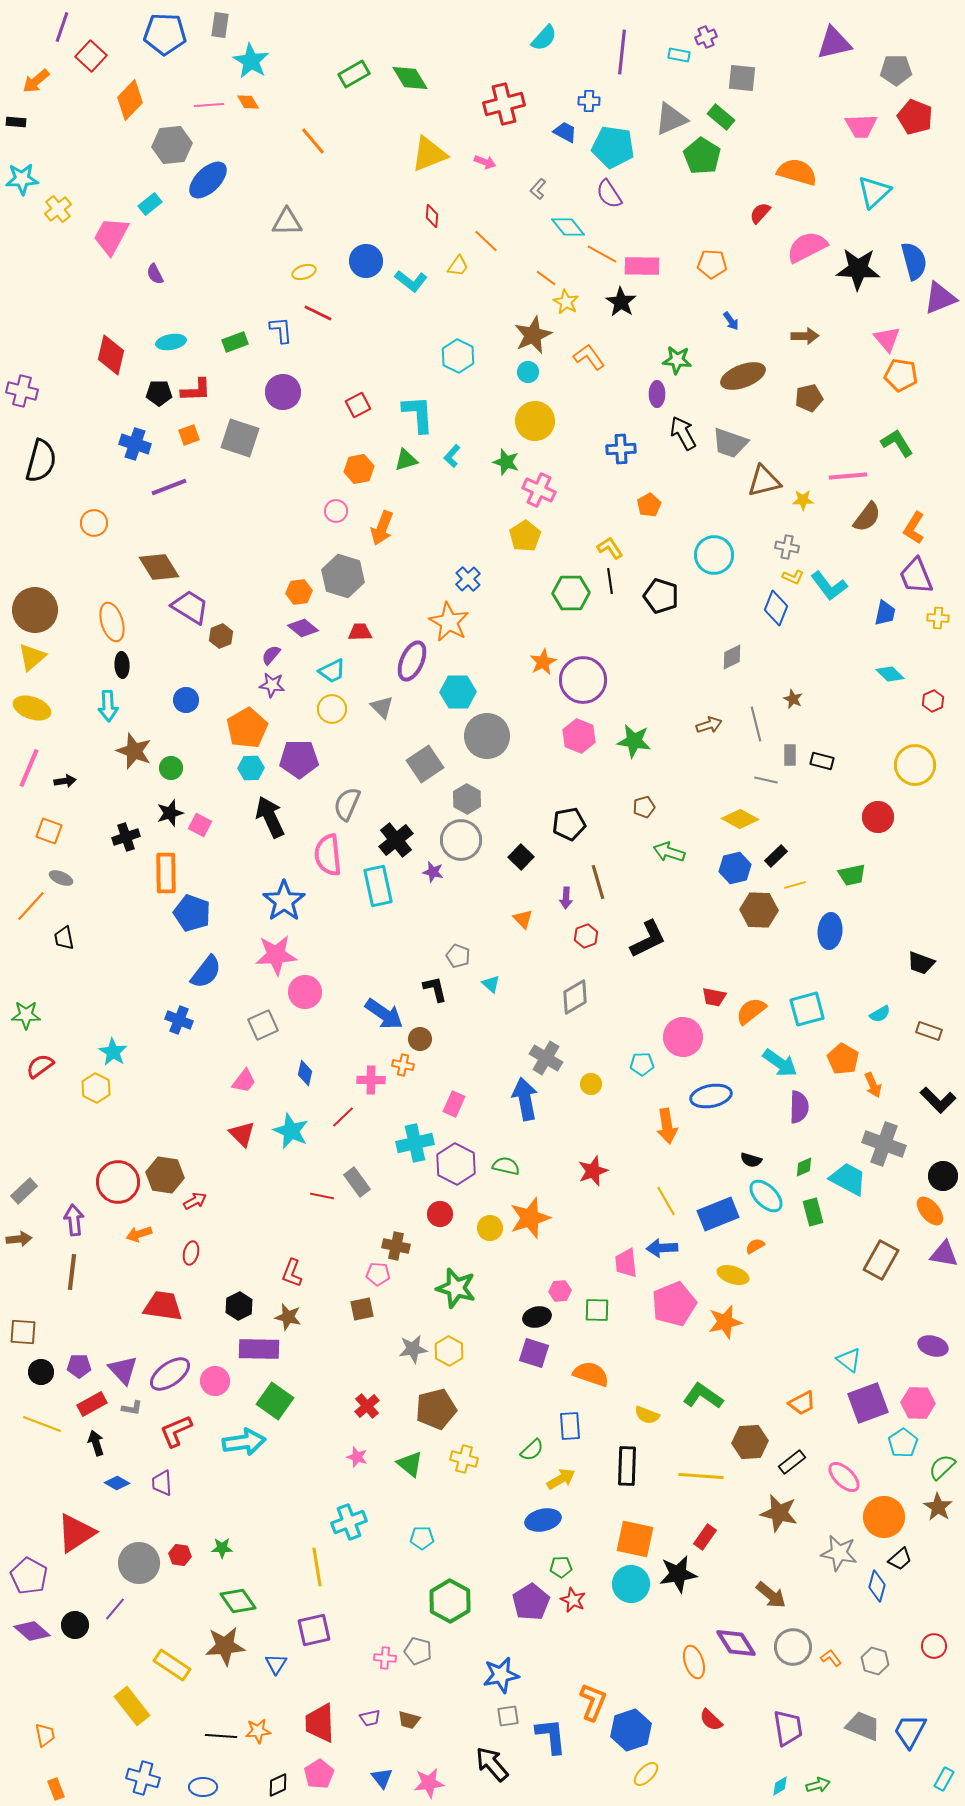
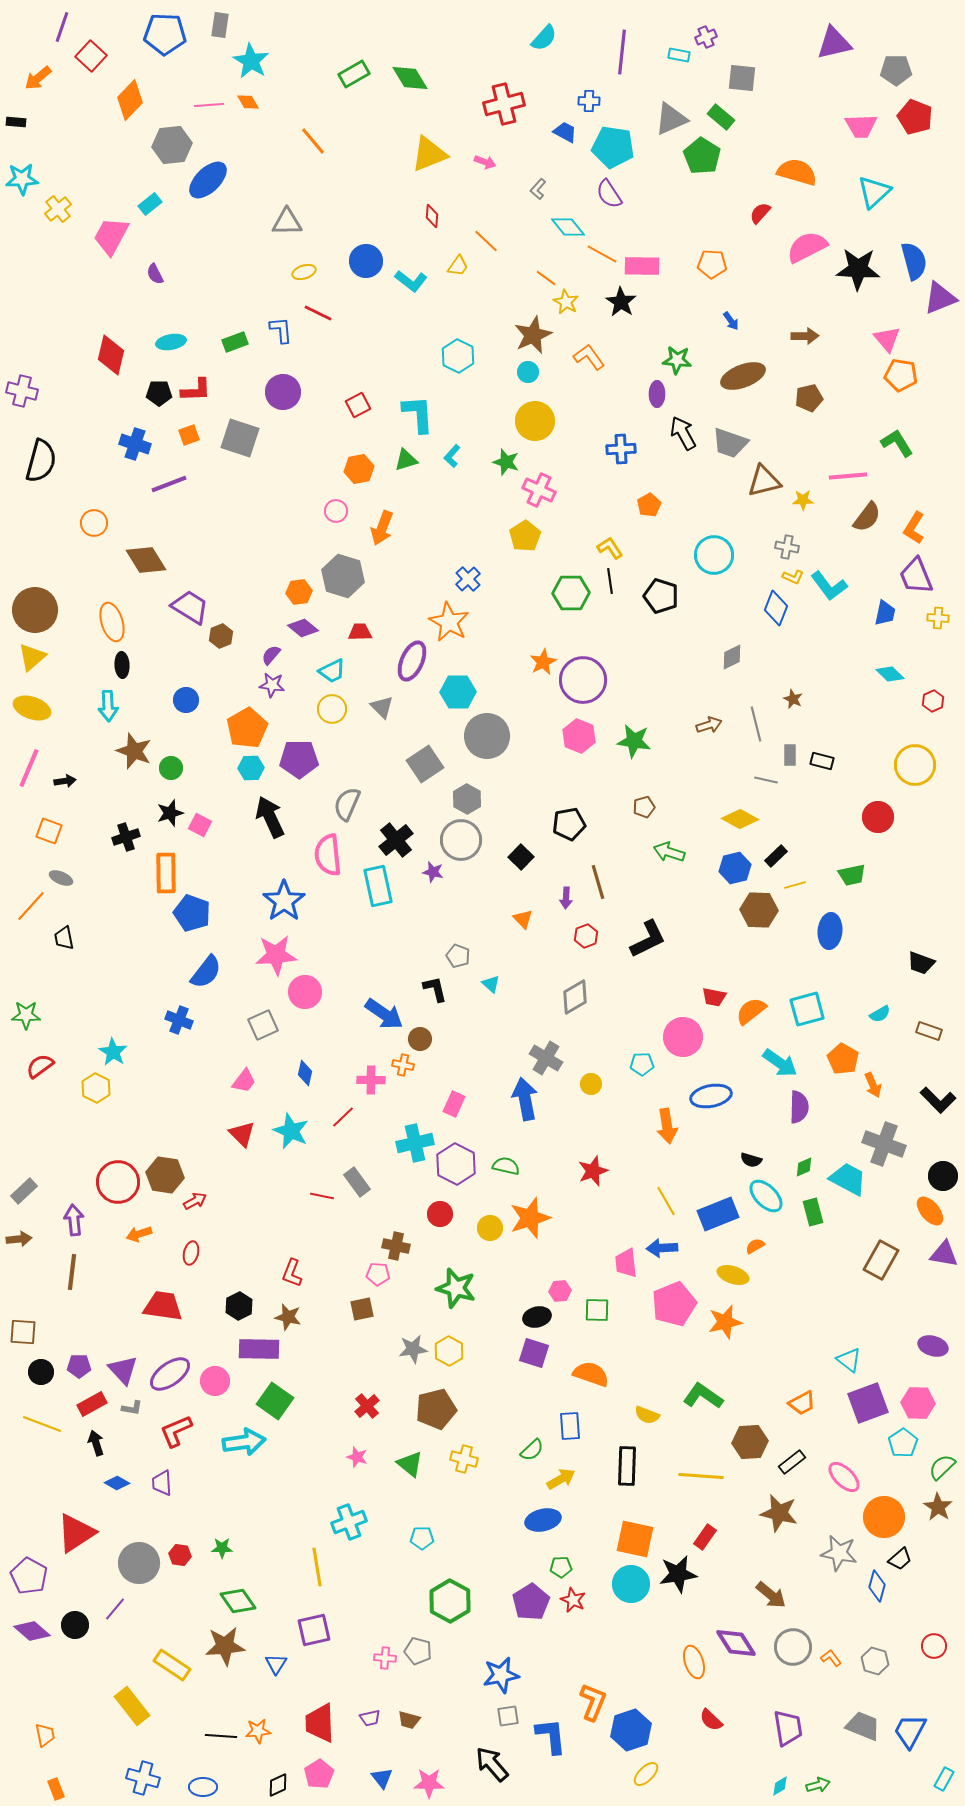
orange arrow at (36, 81): moved 2 px right, 3 px up
purple line at (169, 487): moved 3 px up
brown diamond at (159, 567): moved 13 px left, 7 px up
pink star at (429, 1783): rotated 8 degrees clockwise
